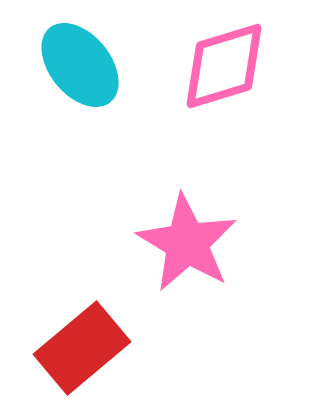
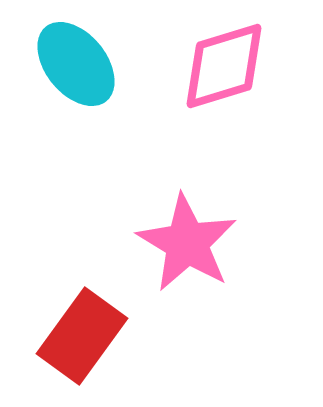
cyan ellipse: moved 4 px left, 1 px up
red rectangle: moved 12 px up; rotated 14 degrees counterclockwise
